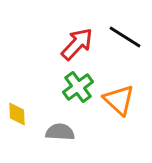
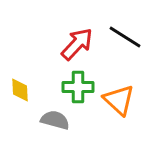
green cross: rotated 36 degrees clockwise
yellow diamond: moved 3 px right, 24 px up
gray semicircle: moved 5 px left, 12 px up; rotated 12 degrees clockwise
